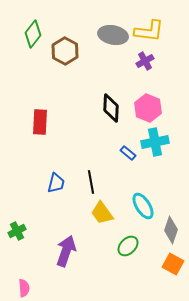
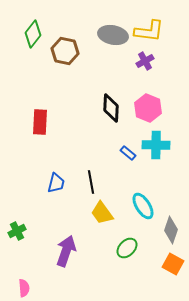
brown hexagon: rotated 16 degrees counterclockwise
cyan cross: moved 1 px right, 3 px down; rotated 12 degrees clockwise
green ellipse: moved 1 px left, 2 px down
